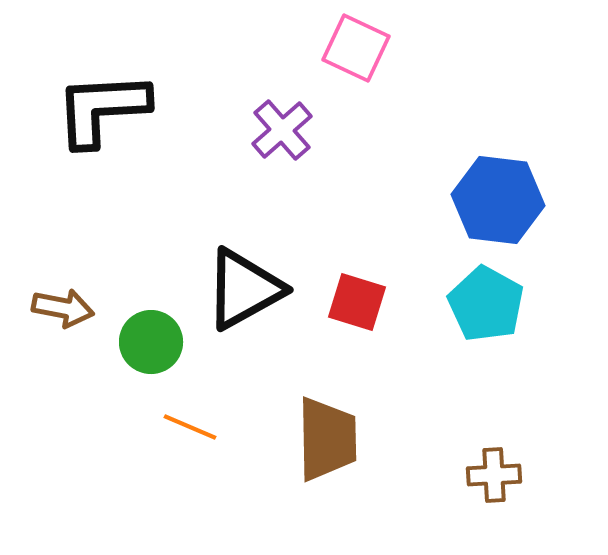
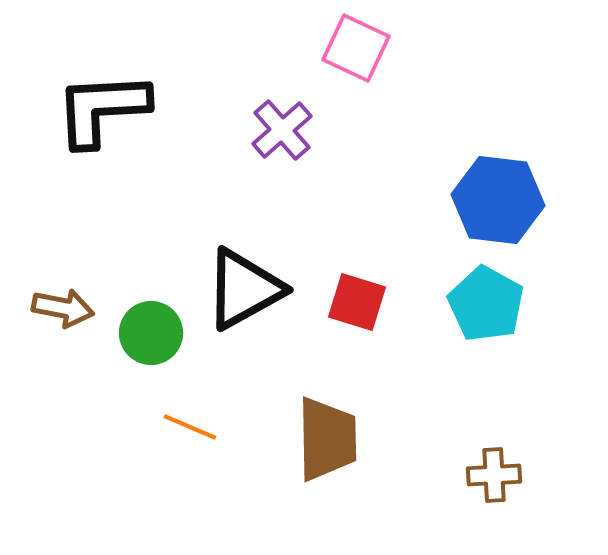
green circle: moved 9 px up
